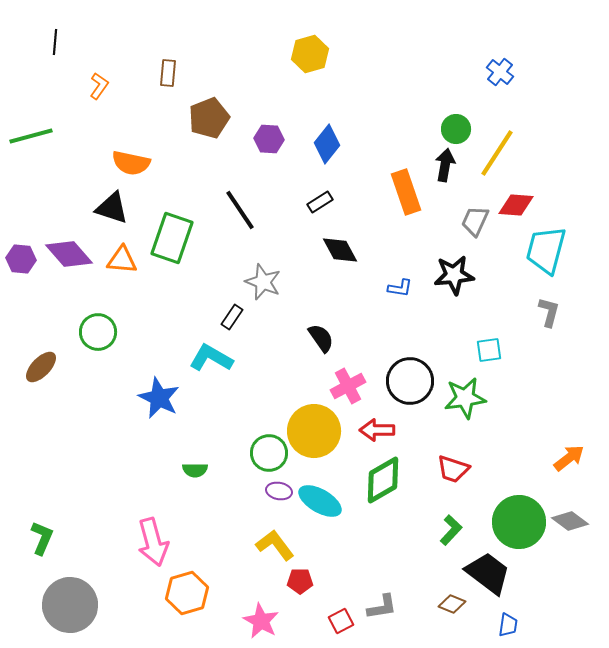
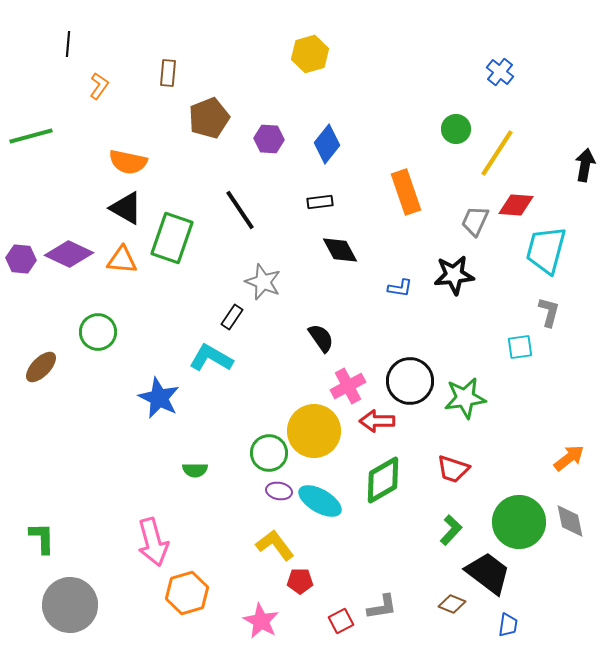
black line at (55, 42): moved 13 px right, 2 px down
orange semicircle at (131, 163): moved 3 px left, 1 px up
black arrow at (445, 165): moved 140 px right
black rectangle at (320, 202): rotated 25 degrees clockwise
black triangle at (112, 208): moved 14 px right; rotated 12 degrees clockwise
purple diamond at (69, 254): rotated 24 degrees counterclockwise
cyan square at (489, 350): moved 31 px right, 3 px up
red arrow at (377, 430): moved 9 px up
gray diamond at (570, 521): rotated 42 degrees clockwise
green L-shape at (42, 538): rotated 24 degrees counterclockwise
